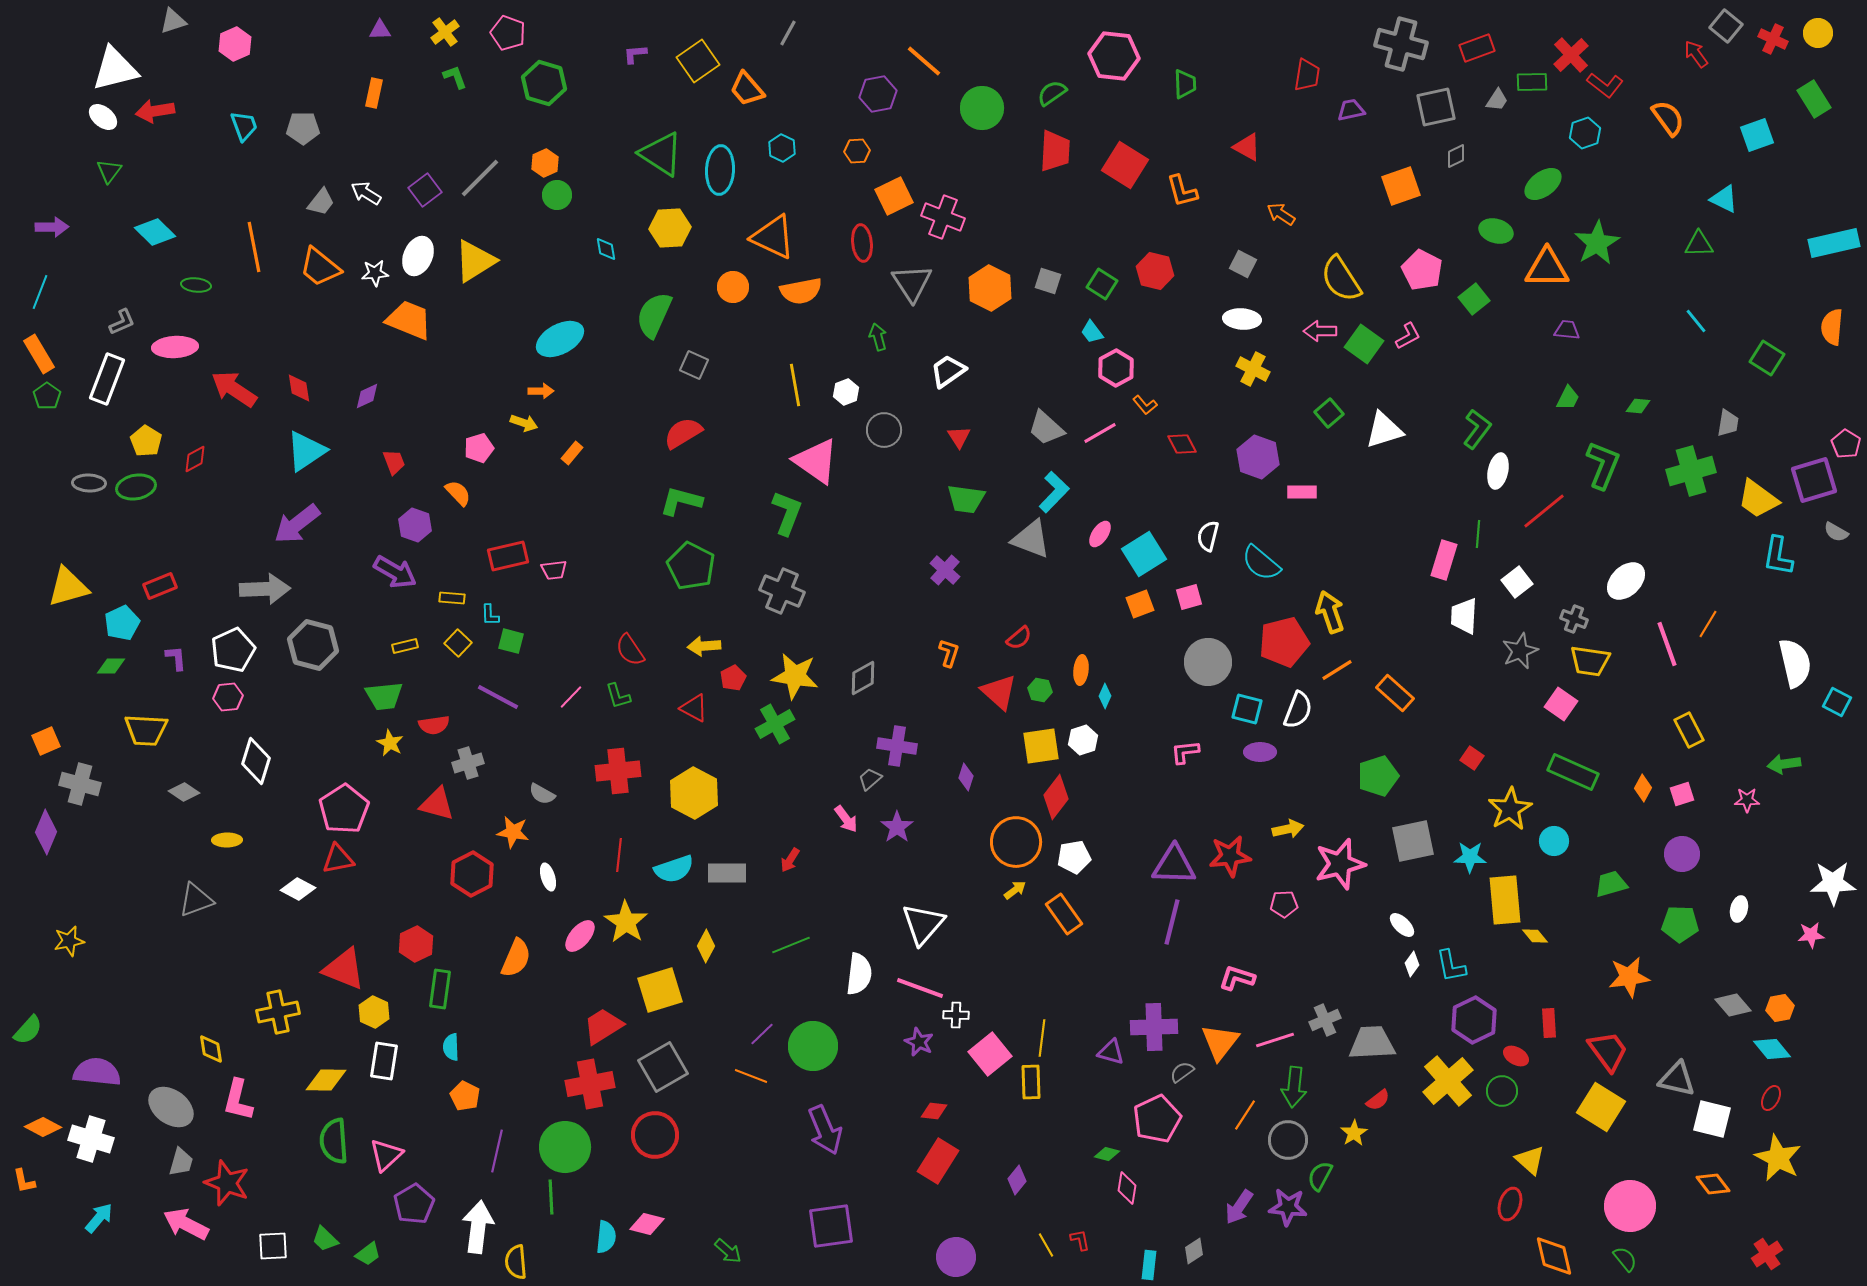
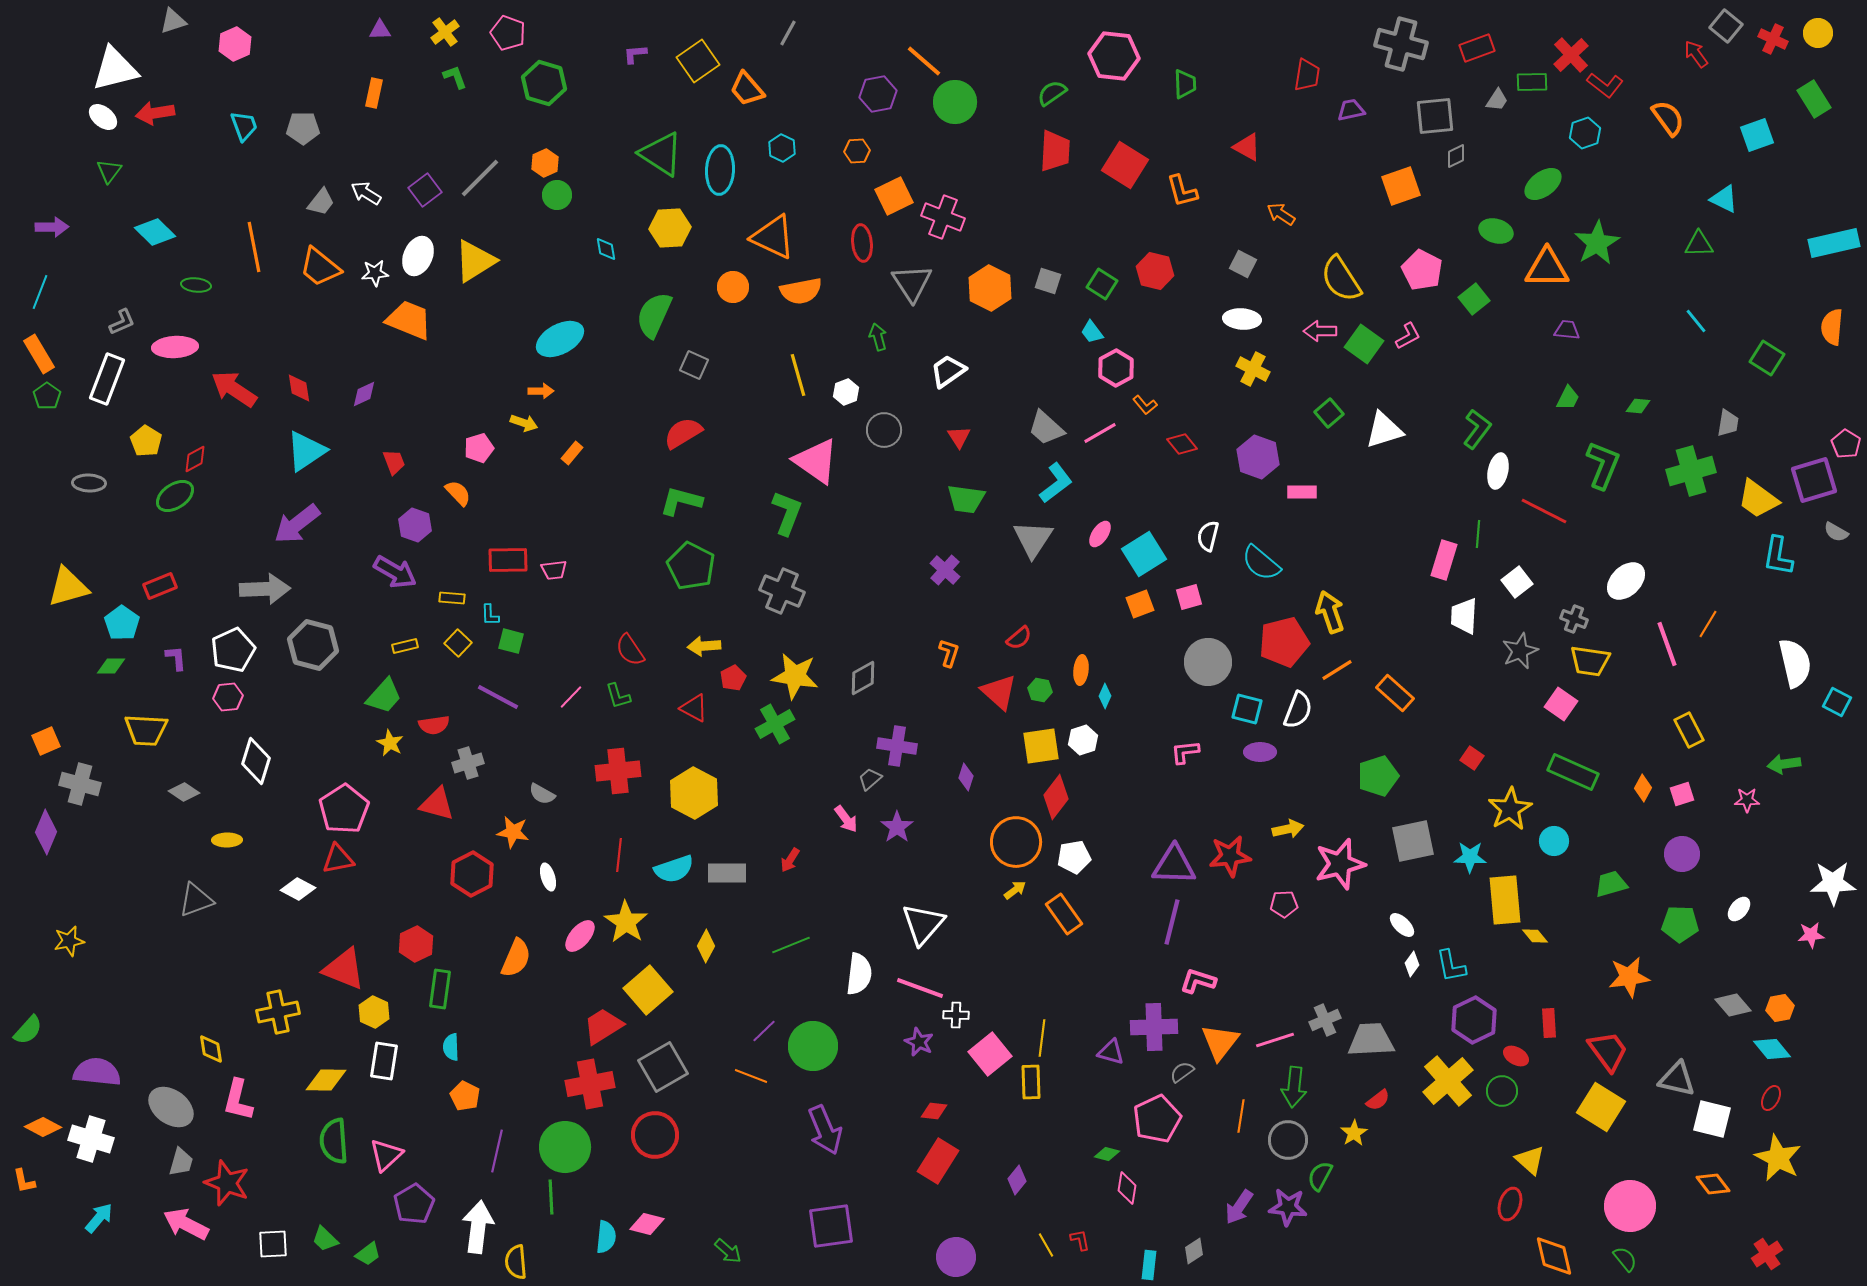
gray square at (1436, 107): moved 1 px left, 9 px down; rotated 6 degrees clockwise
green circle at (982, 108): moved 27 px left, 6 px up
red arrow at (155, 111): moved 2 px down
yellow line at (795, 385): moved 3 px right, 10 px up; rotated 6 degrees counterclockwise
purple diamond at (367, 396): moved 3 px left, 2 px up
red diamond at (1182, 444): rotated 12 degrees counterclockwise
green ellipse at (136, 487): moved 39 px right, 9 px down; rotated 24 degrees counterclockwise
cyan L-shape at (1054, 492): moved 2 px right, 9 px up; rotated 9 degrees clockwise
red line at (1544, 511): rotated 66 degrees clockwise
gray triangle at (1031, 539): moved 2 px right; rotated 42 degrees clockwise
red rectangle at (508, 556): moved 4 px down; rotated 12 degrees clockwise
cyan pentagon at (122, 623): rotated 12 degrees counterclockwise
green trapezoid at (384, 696): rotated 42 degrees counterclockwise
white ellipse at (1739, 909): rotated 25 degrees clockwise
pink L-shape at (1237, 978): moved 39 px left, 3 px down
yellow square at (660, 990): moved 12 px left; rotated 24 degrees counterclockwise
purple line at (762, 1034): moved 2 px right, 3 px up
gray trapezoid at (1372, 1043): moved 1 px left, 3 px up
orange line at (1245, 1115): moved 4 px left, 1 px down; rotated 24 degrees counterclockwise
white square at (273, 1246): moved 2 px up
